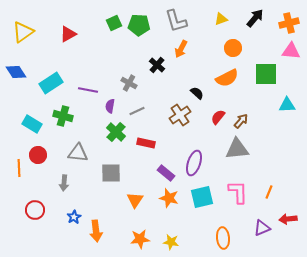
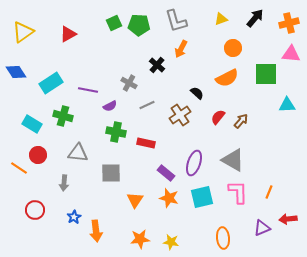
pink triangle at (291, 51): moved 3 px down
purple semicircle at (110, 106): rotated 128 degrees counterclockwise
gray line at (137, 111): moved 10 px right, 6 px up
green cross at (116, 132): rotated 30 degrees counterclockwise
gray triangle at (237, 149): moved 4 px left, 11 px down; rotated 35 degrees clockwise
orange line at (19, 168): rotated 54 degrees counterclockwise
